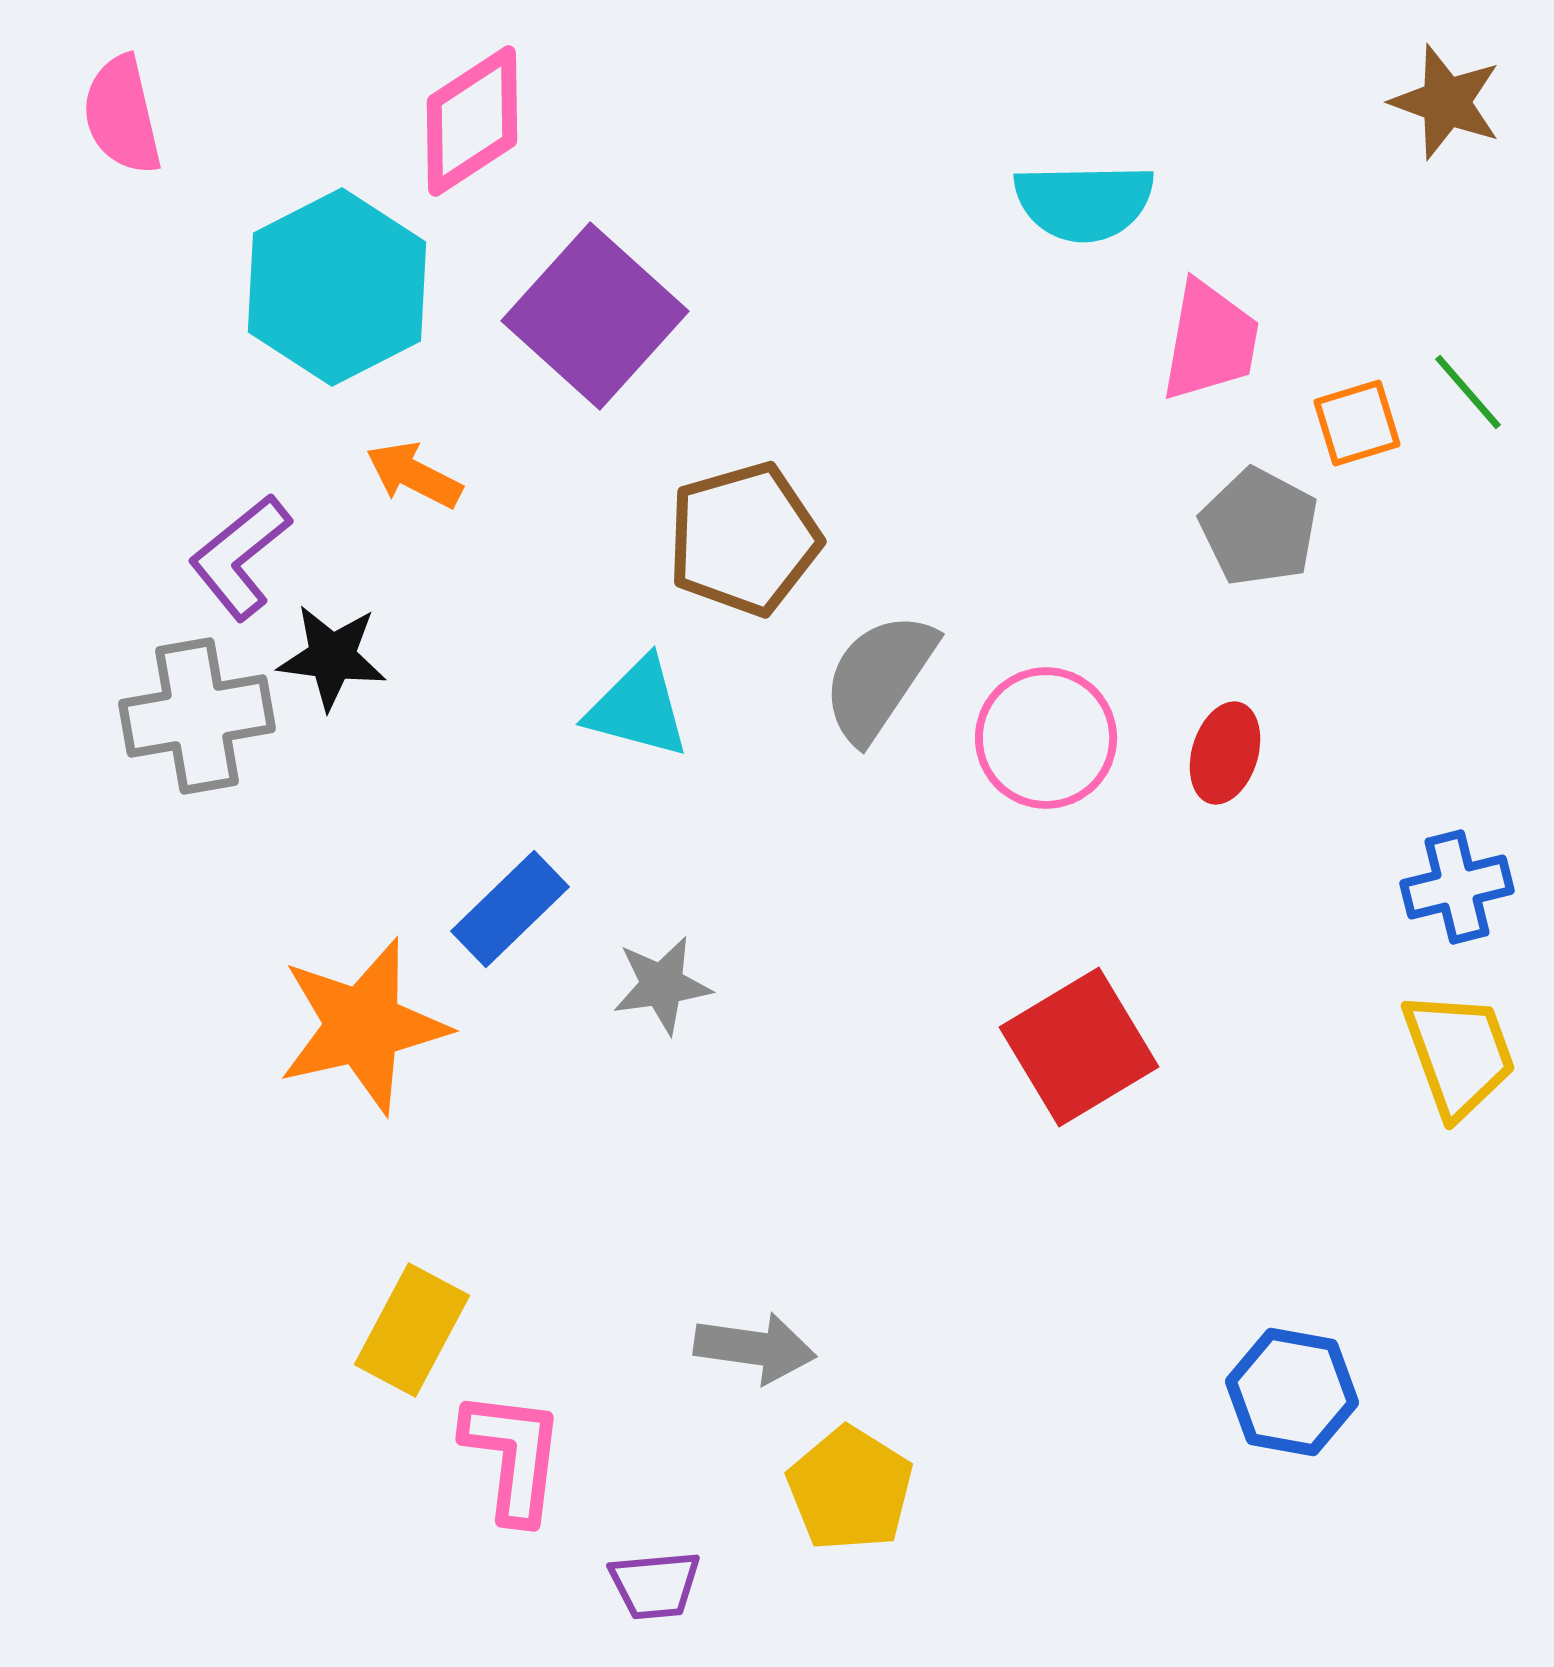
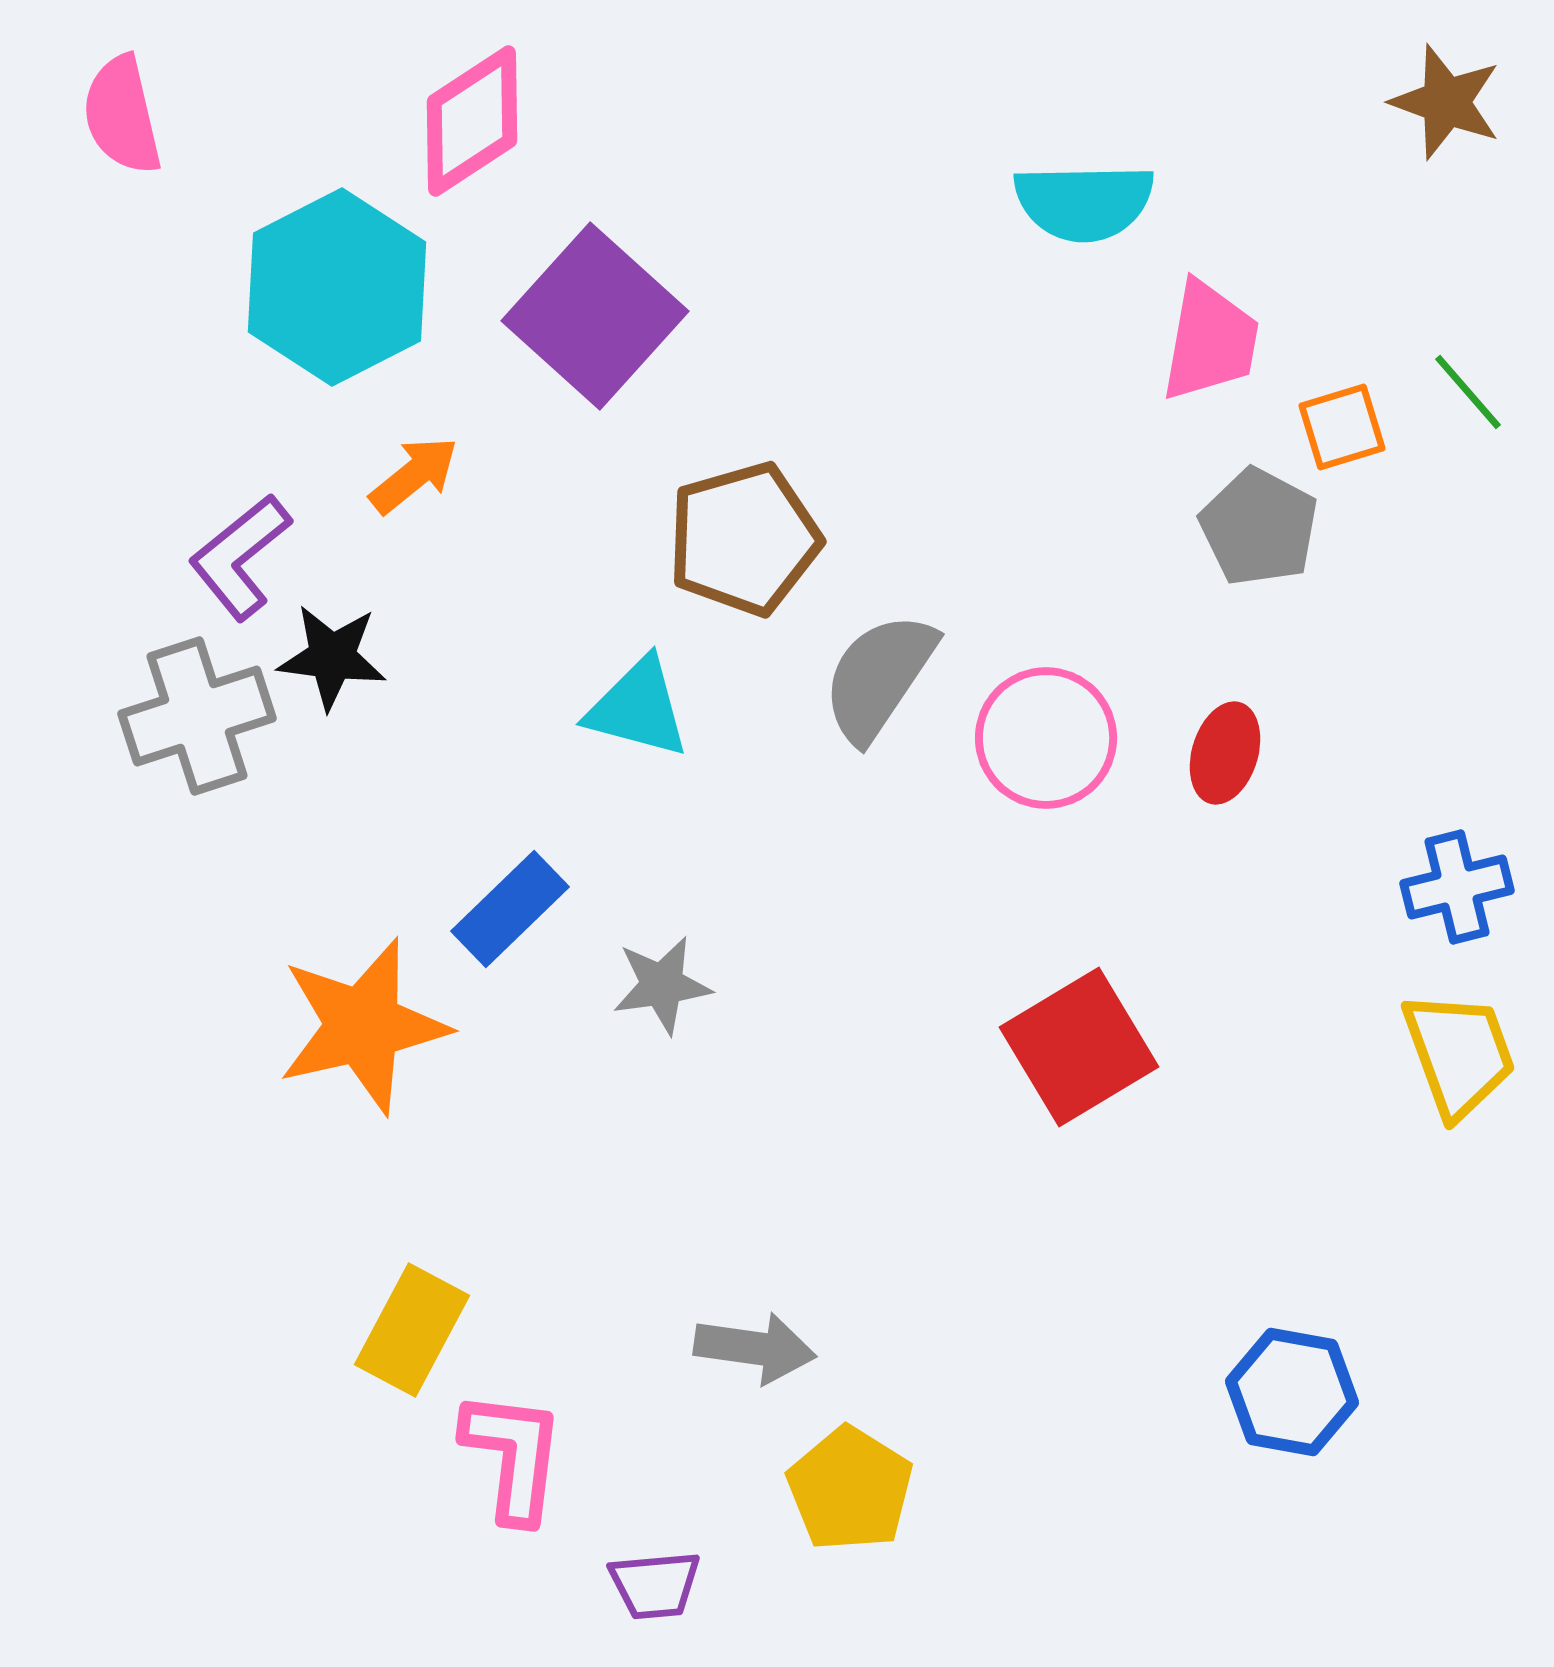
orange square: moved 15 px left, 4 px down
orange arrow: rotated 114 degrees clockwise
gray cross: rotated 8 degrees counterclockwise
